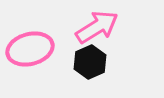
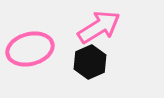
pink arrow: moved 2 px right
